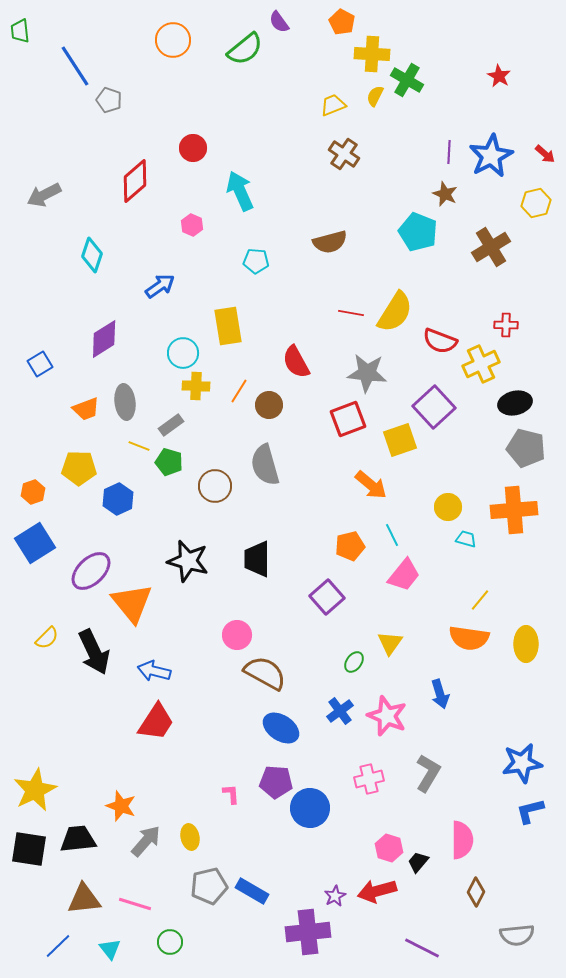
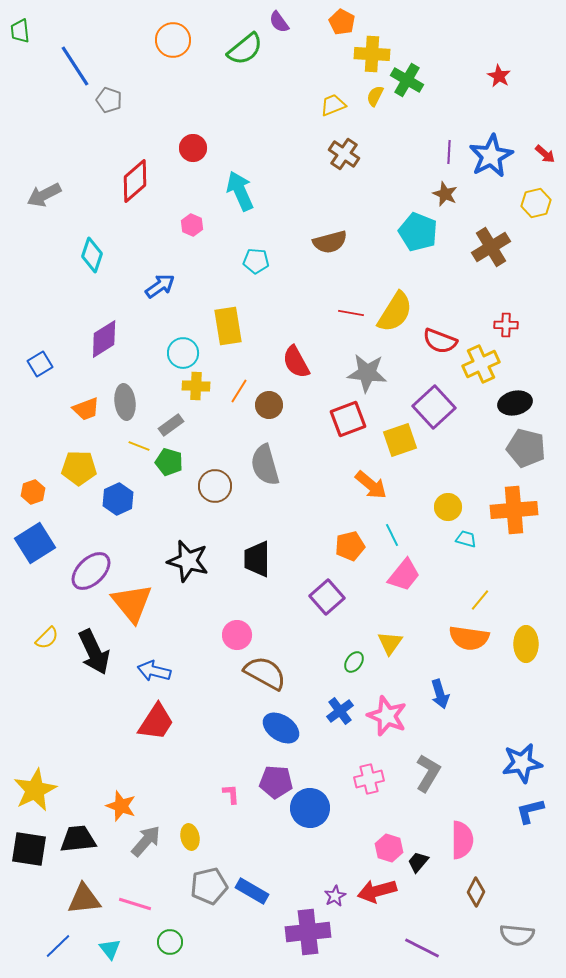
gray semicircle at (517, 935): rotated 12 degrees clockwise
